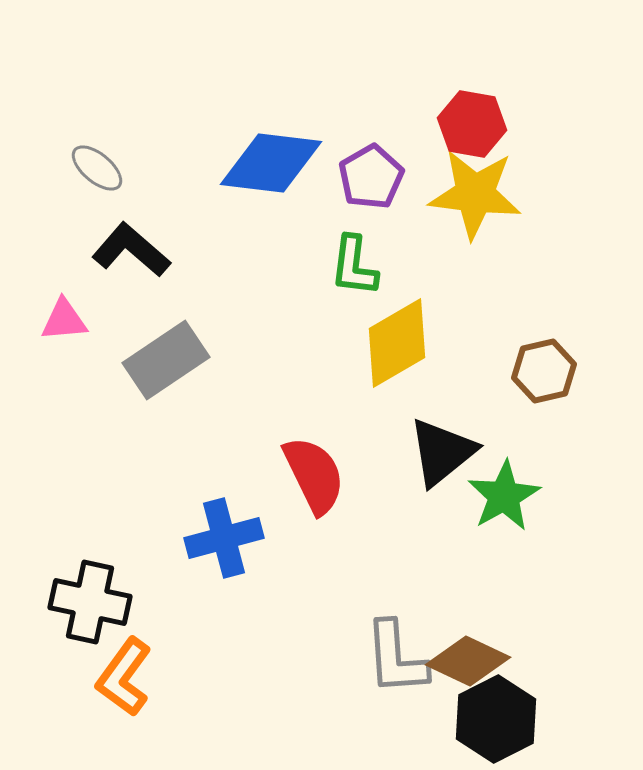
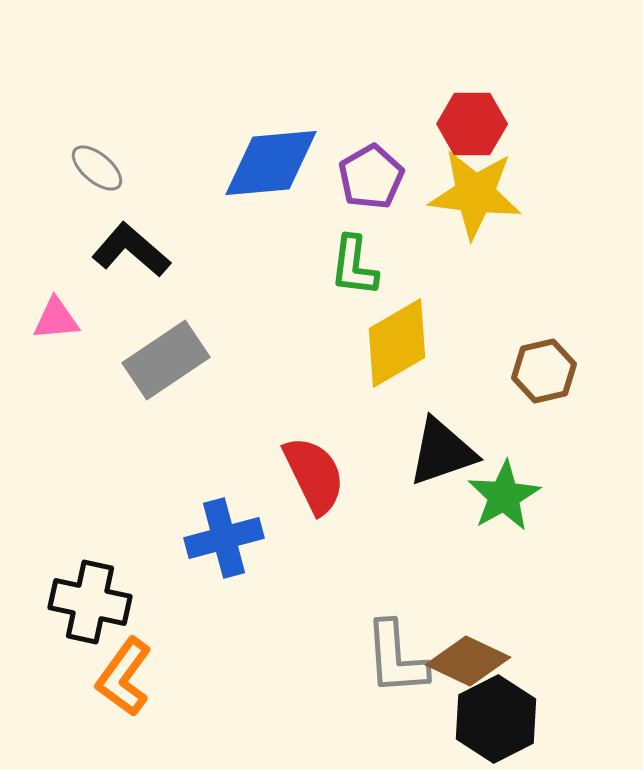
red hexagon: rotated 10 degrees counterclockwise
blue diamond: rotated 12 degrees counterclockwise
pink triangle: moved 8 px left, 1 px up
black triangle: rotated 20 degrees clockwise
